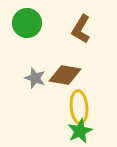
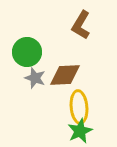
green circle: moved 29 px down
brown L-shape: moved 4 px up
brown diamond: rotated 12 degrees counterclockwise
